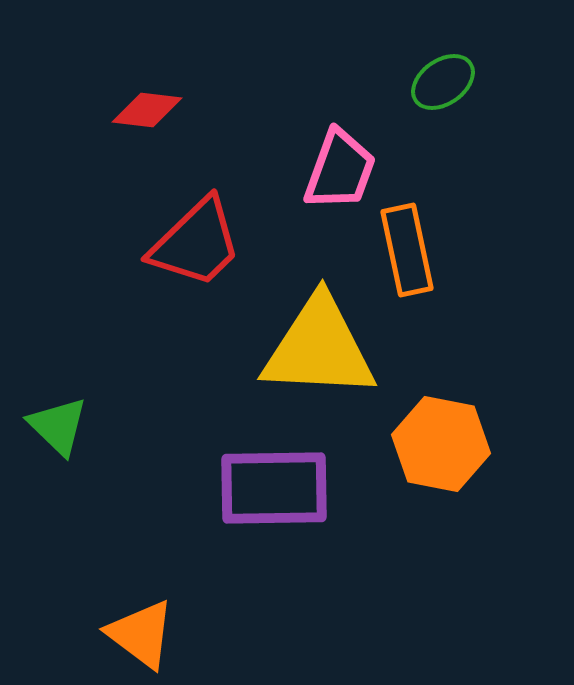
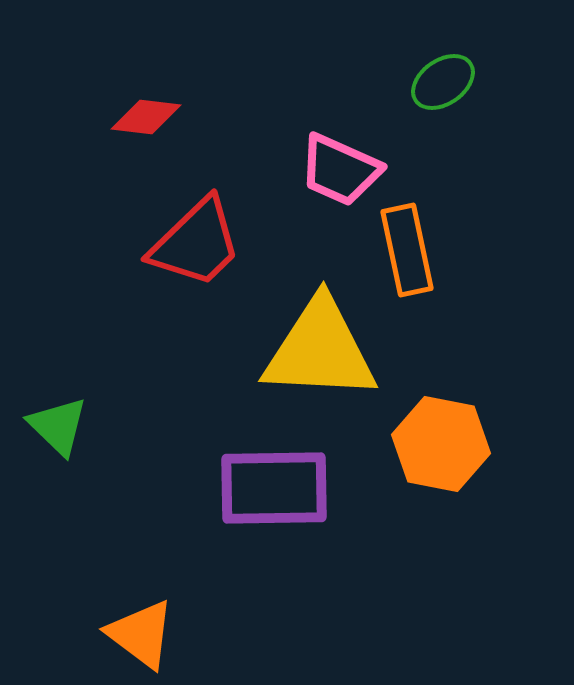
red diamond: moved 1 px left, 7 px down
pink trapezoid: rotated 94 degrees clockwise
yellow triangle: moved 1 px right, 2 px down
